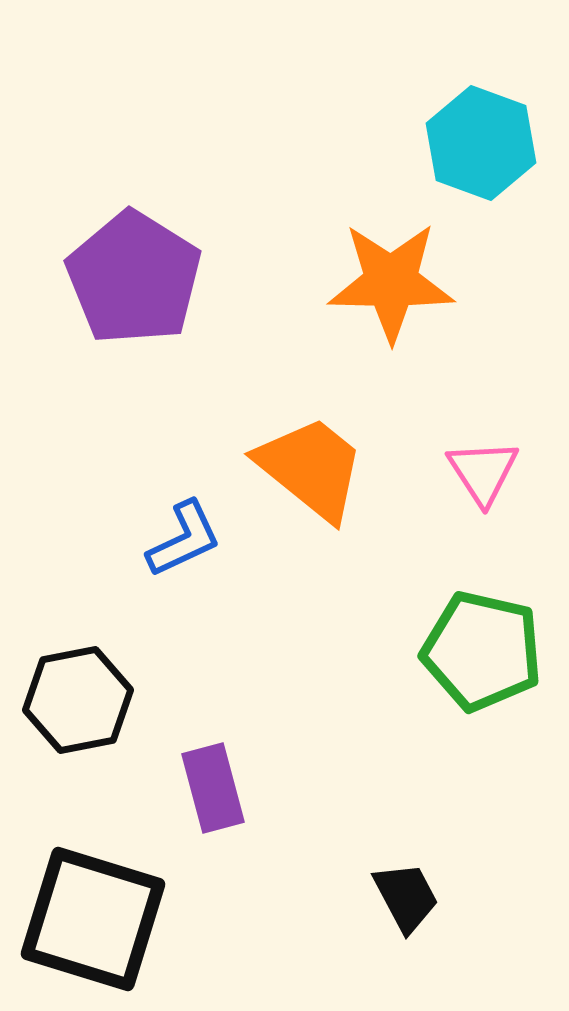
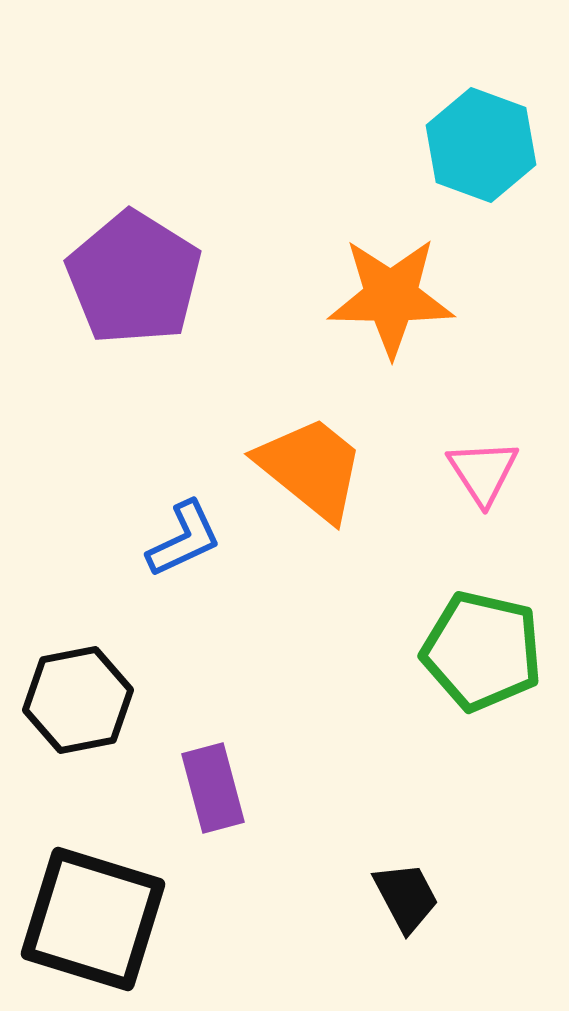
cyan hexagon: moved 2 px down
orange star: moved 15 px down
